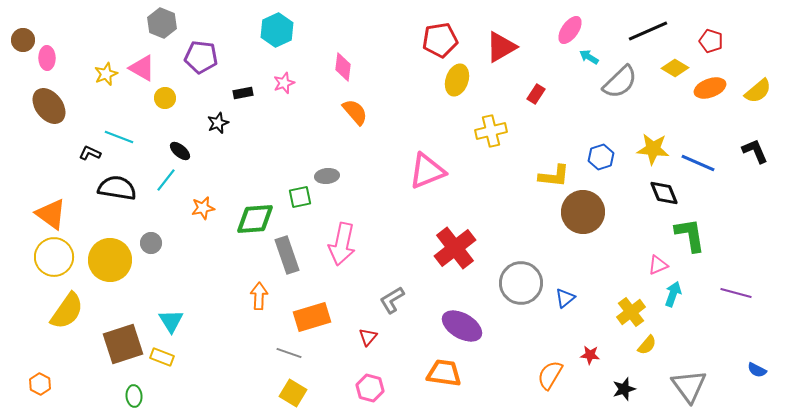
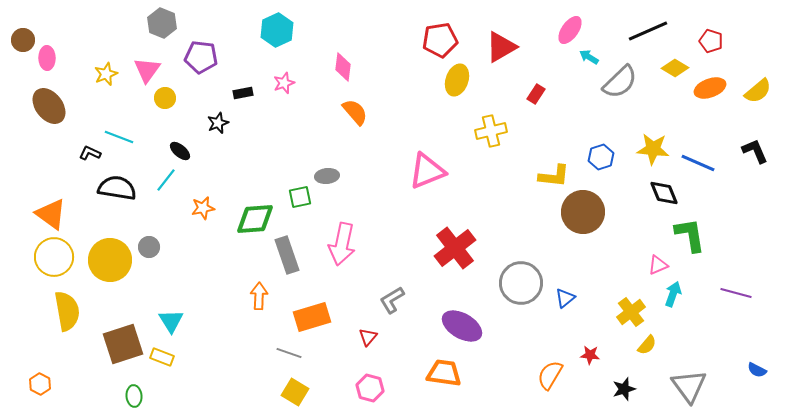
pink triangle at (142, 68): moved 5 px right, 2 px down; rotated 36 degrees clockwise
gray circle at (151, 243): moved 2 px left, 4 px down
yellow semicircle at (67, 311): rotated 45 degrees counterclockwise
yellow square at (293, 393): moved 2 px right, 1 px up
